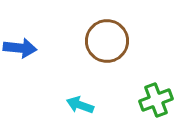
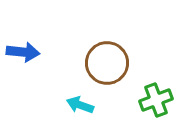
brown circle: moved 22 px down
blue arrow: moved 3 px right, 4 px down
